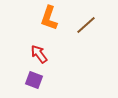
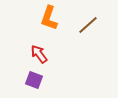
brown line: moved 2 px right
